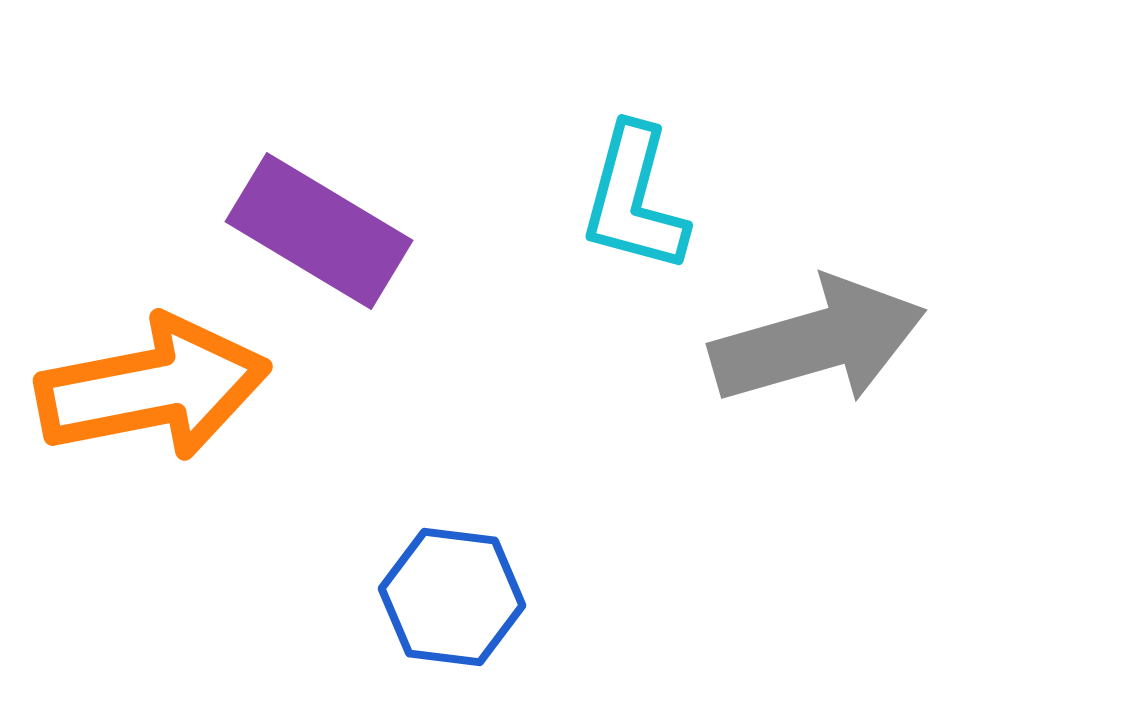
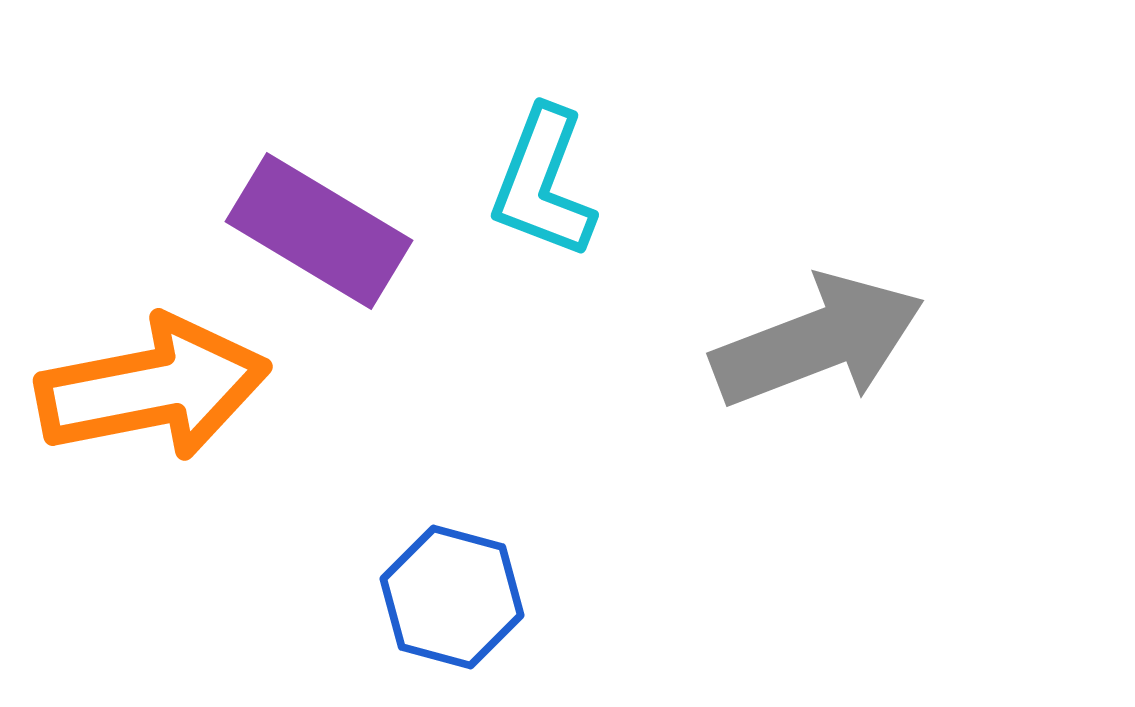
cyan L-shape: moved 91 px left, 16 px up; rotated 6 degrees clockwise
gray arrow: rotated 5 degrees counterclockwise
blue hexagon: rotated 8 degrees clockwise
